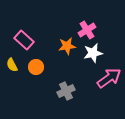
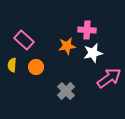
pink cross: rotated 36 degrees clockwise
yellow semicircle: rotated 32 degrees clockwise
gray cross: rotated 18 degrees counterclockwise
